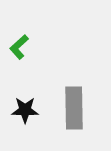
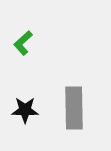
green L-shape: moved 4 px right, 4 px up
